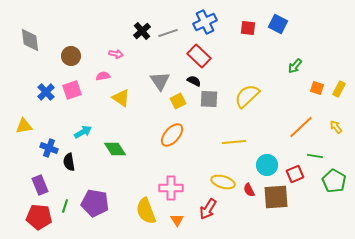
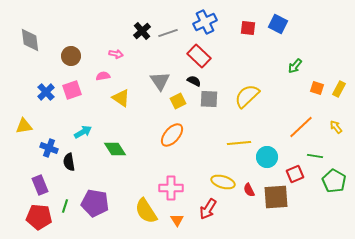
yellow line at (234, 142): moved 5 px right, 1 px down
cyan circle at (267, 165): moved 8 px up
yellow semicircle at (146, 211): rotated 12 degrees counterclockwise
